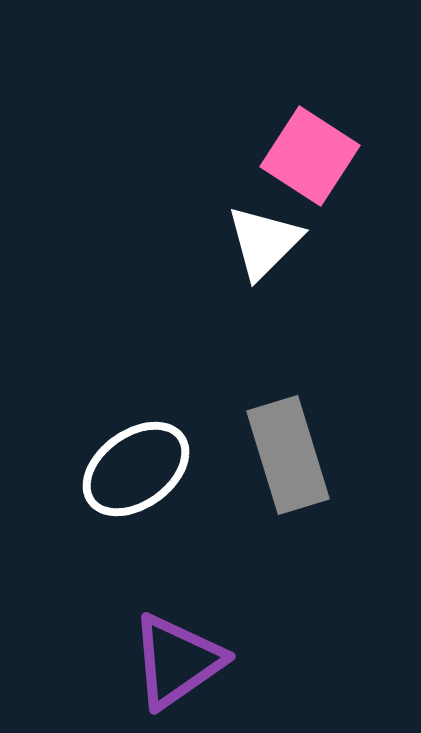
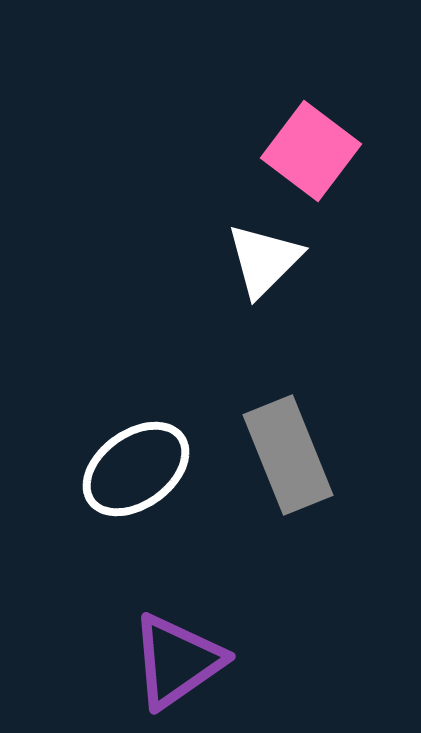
pink square: moved 1 px right, 5 px up; rotated 4 degrees clockwise
white triangle: moved 18 px down
gray rectangle: rotated 5 degrees counterclockwise
